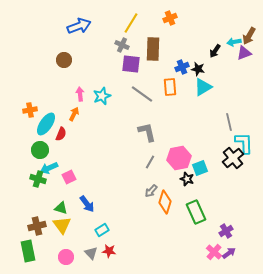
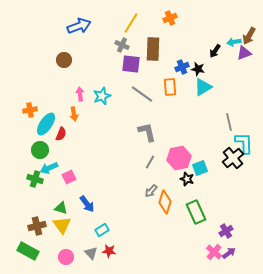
orange arrow at (74, 114): rotated 144 degrees clockwise
green cross at (38, 179): moved 3 px left
green rectangle at (28, 251): rotated 50 degrees counterclockwise
